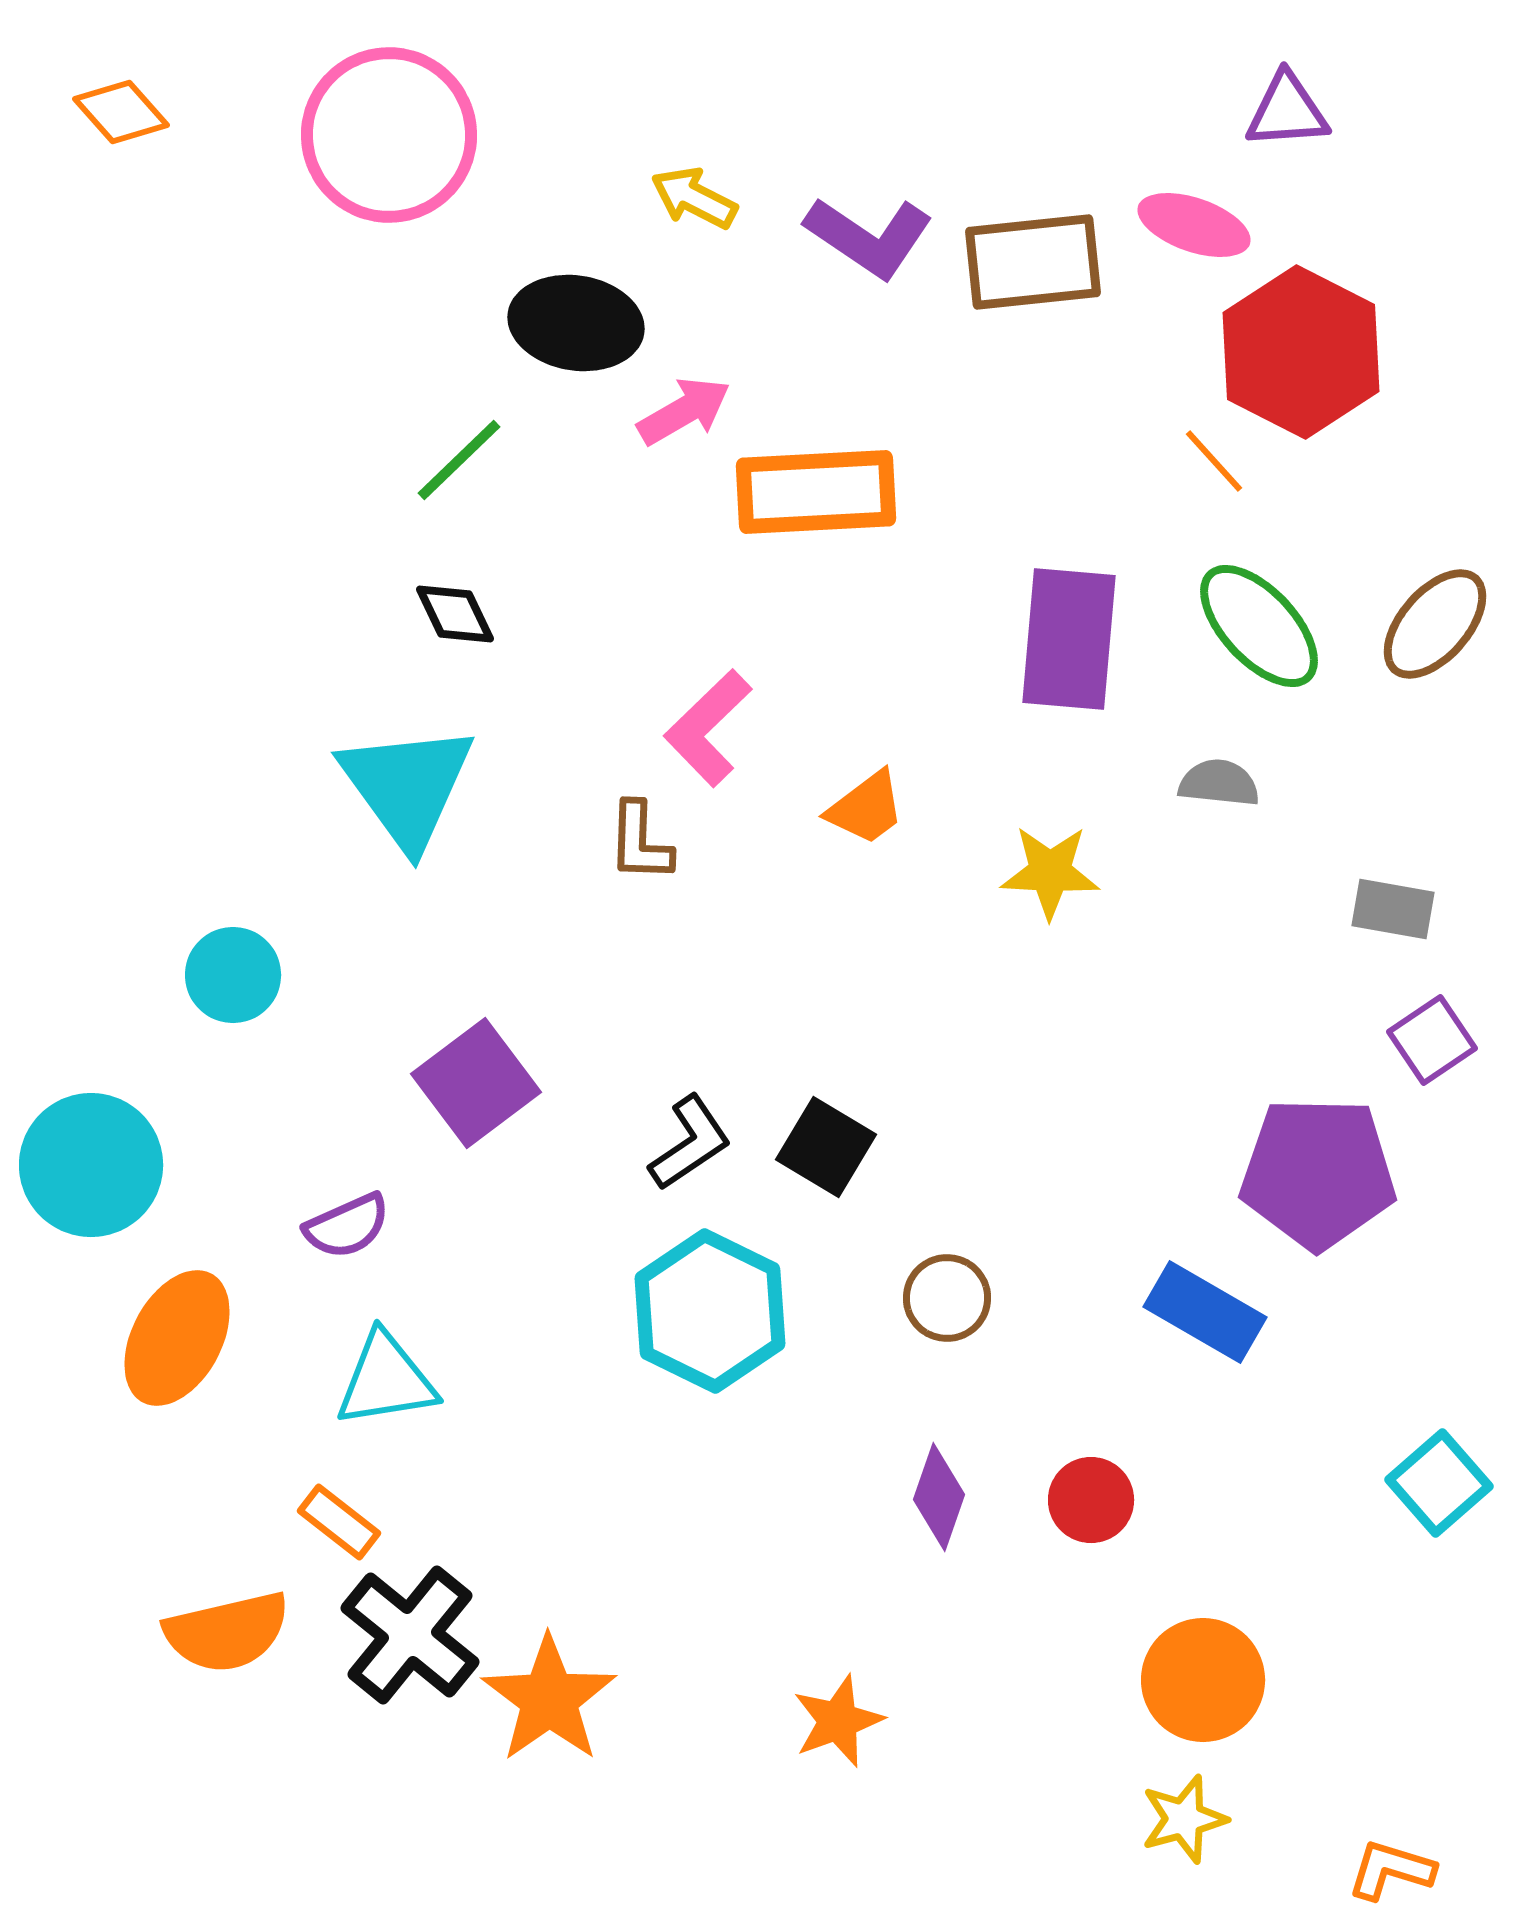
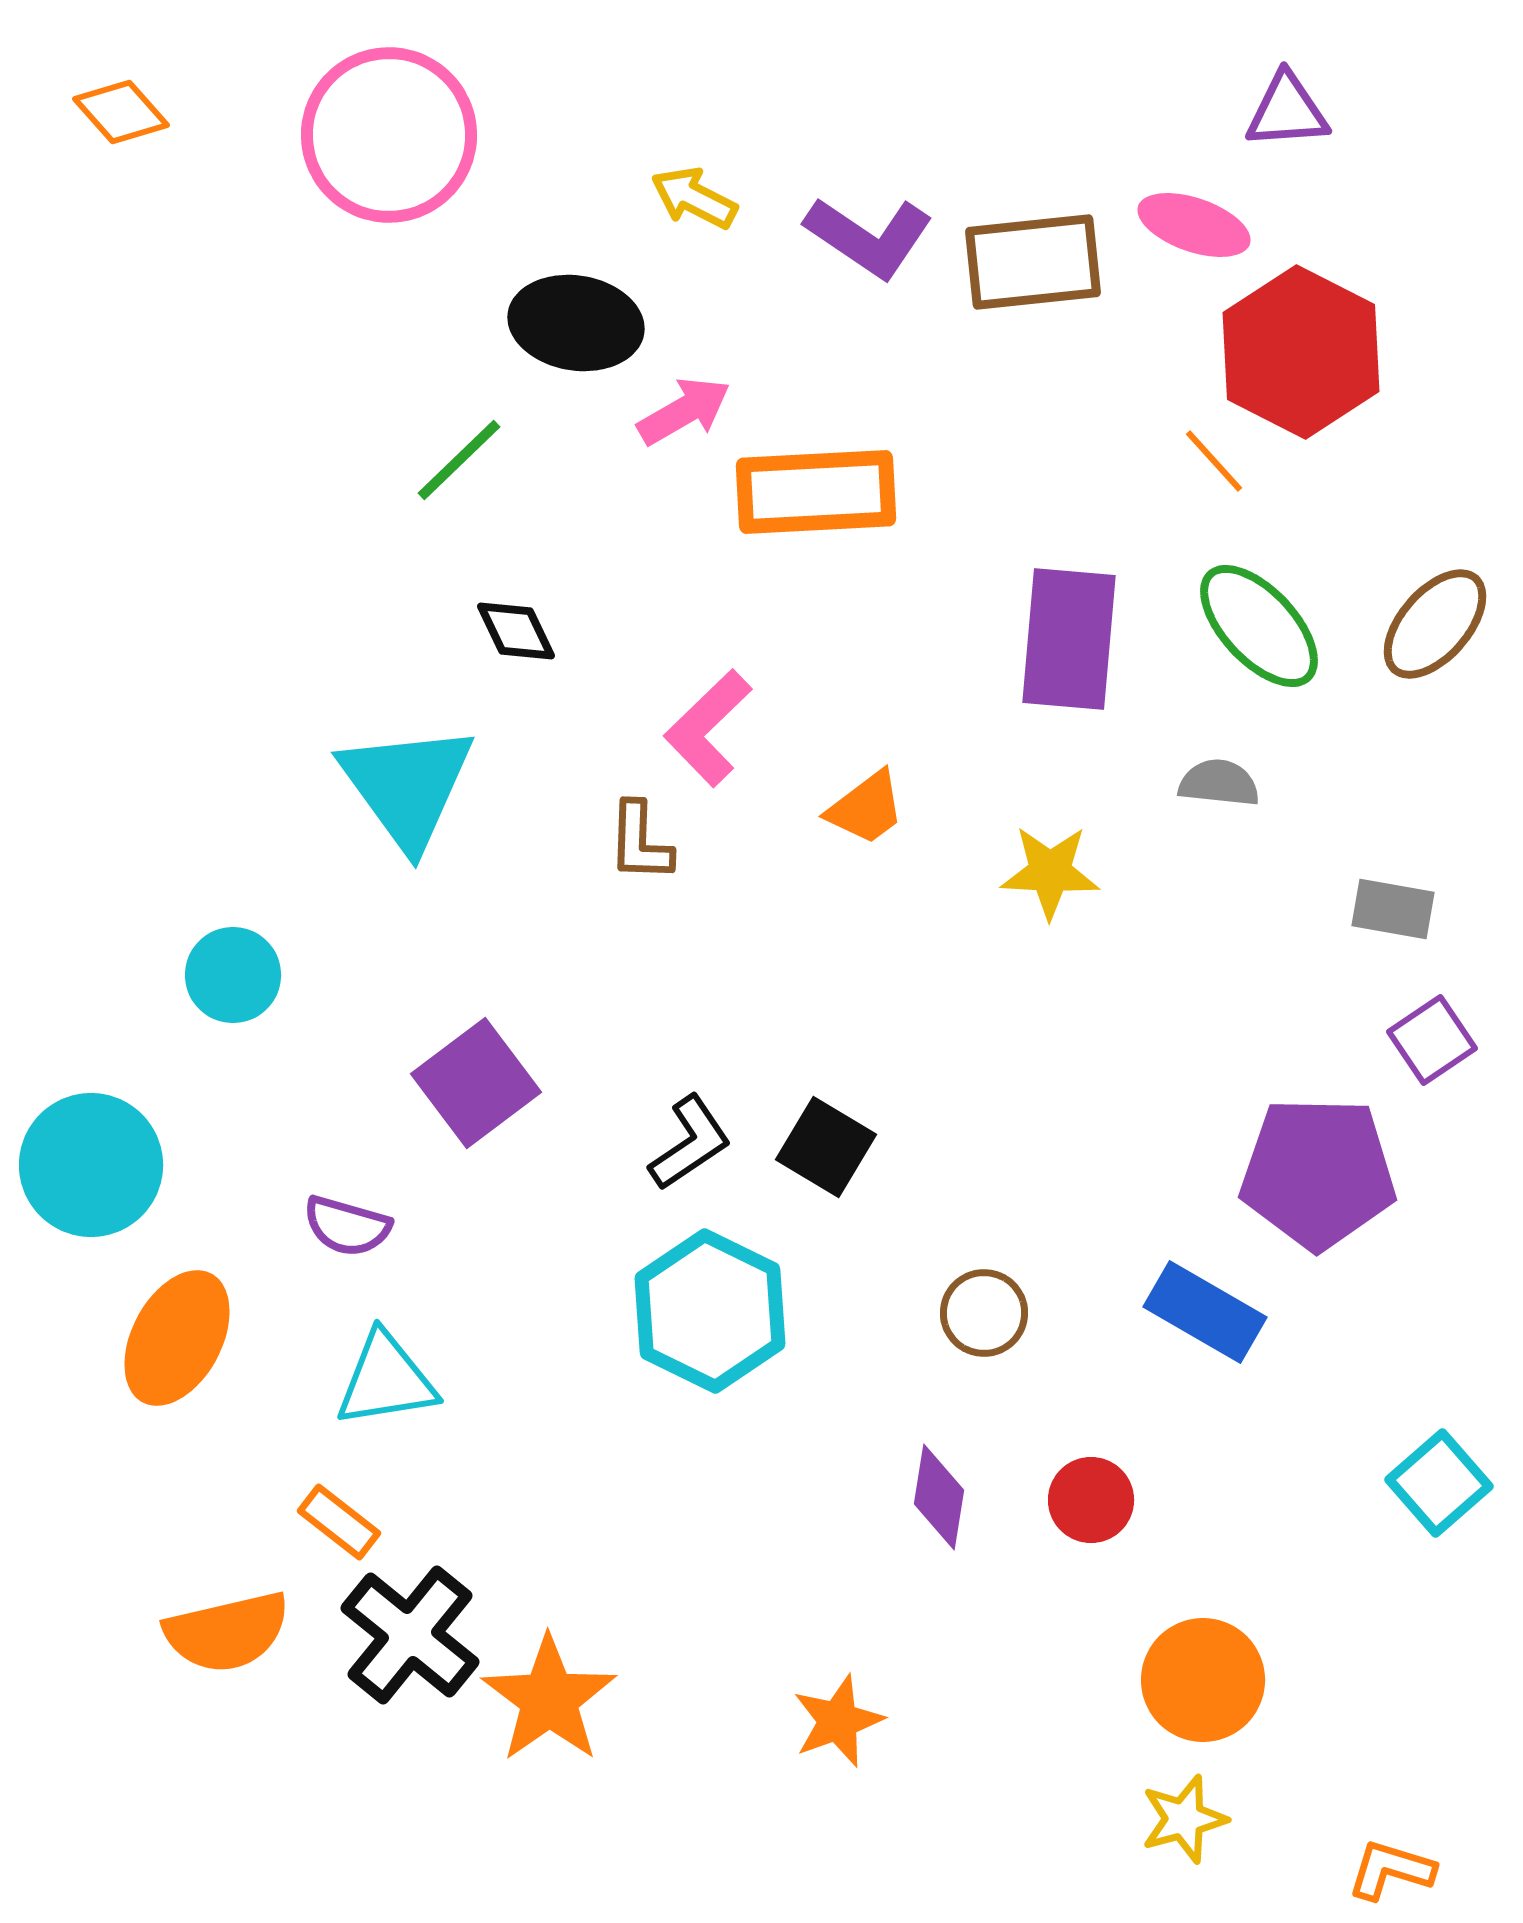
black diamond at (455, 614): moved 61 px right, 17 px down
purple semicircle at (347, 1226): rotated 40 degrees clockwise
brown circle at (947, 1298): moved 37 px right, 15 px down
purple diamond at (939, 1497): rotated 10 degrees counterclockwise
